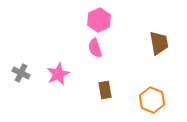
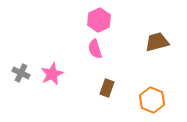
brown trapezoid: moved 2 px left, 1 px up; rotated 95 degrees counterclockwise
pink semicircle: moved 1 px down
pink star: moved 6 px left
brown rectangle: moved 2 px right, 2 px up; rotated 30 degrees clockwise
